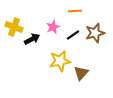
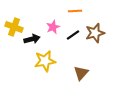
black arrow: rotated 14 degrees clockwise
yellow star: moved 15 px left
